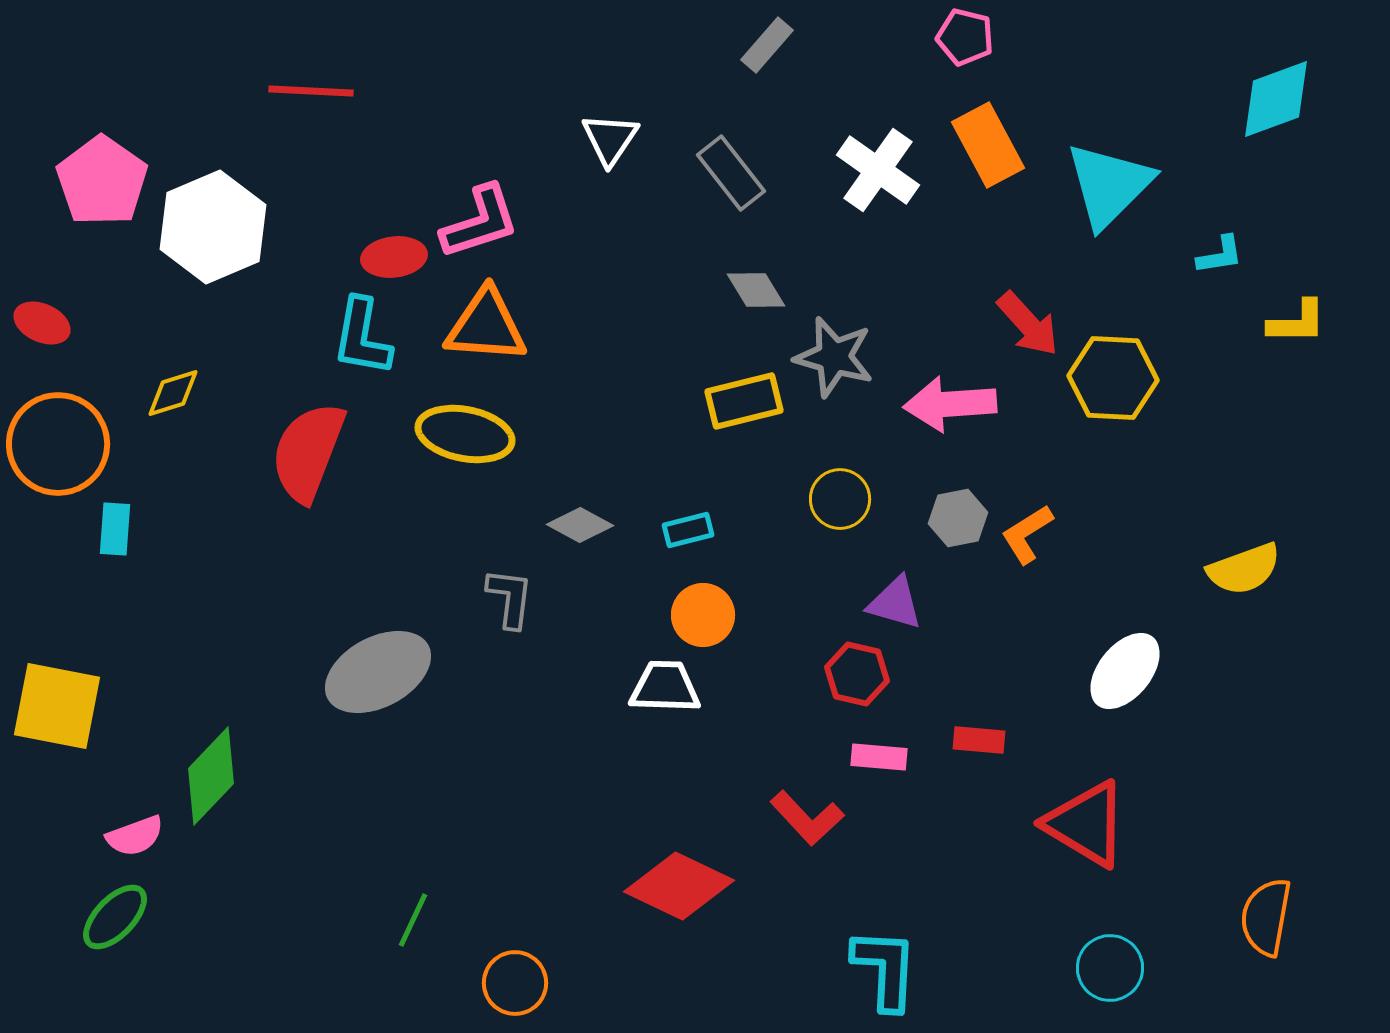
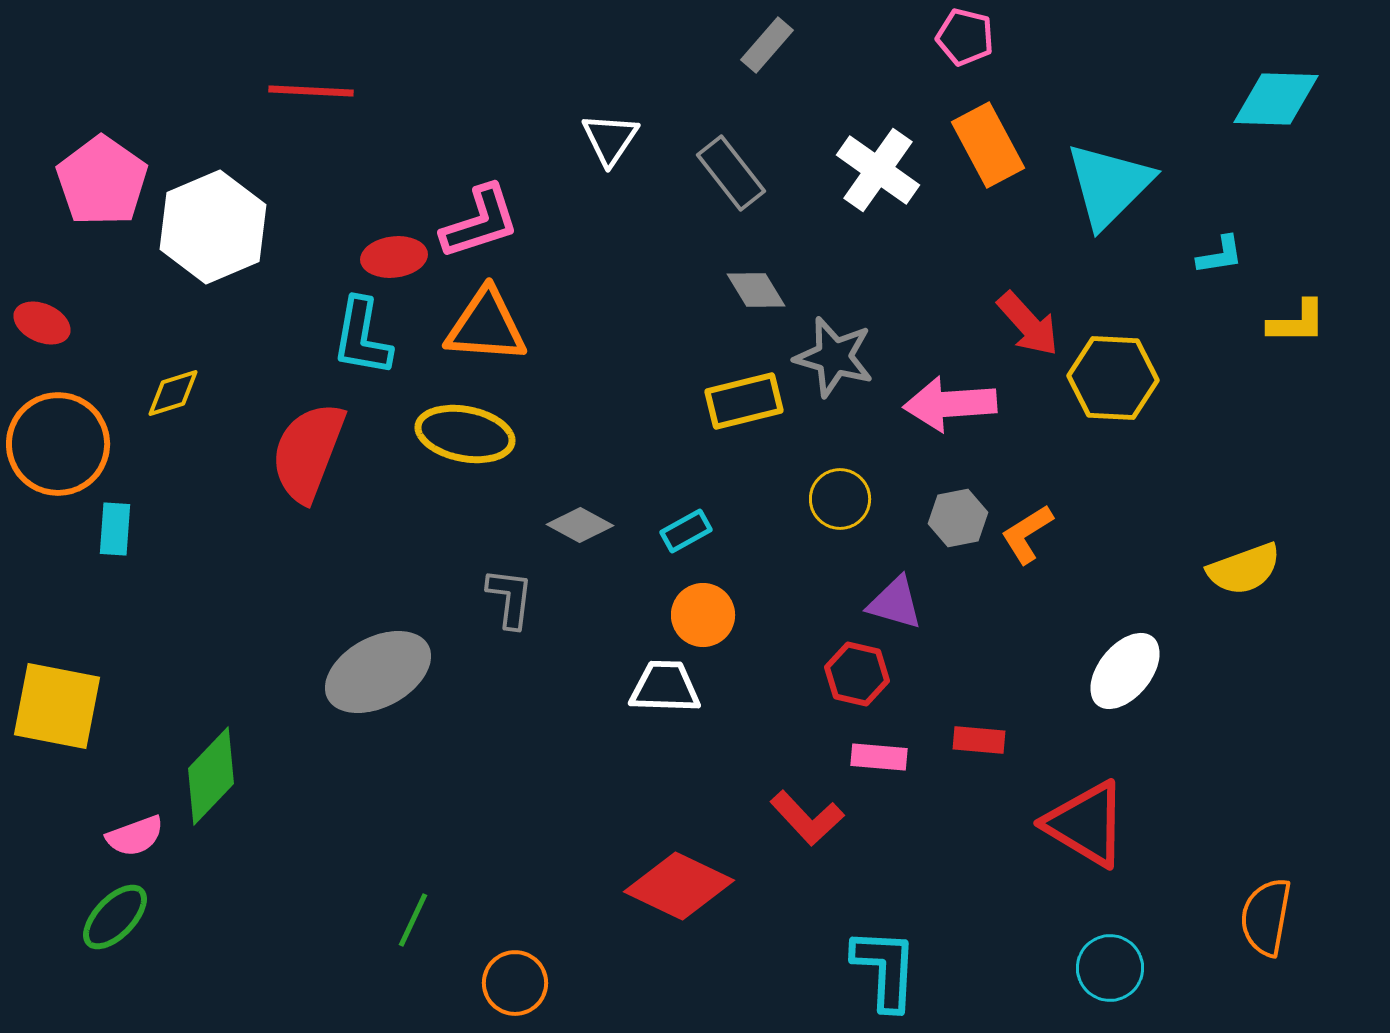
cyan diamond at (1276, 99): rotated 22 degrees clockwise
cyan rectangle at (688, 530): moved 2 px left, 1 px down; rotated 15 degrees counterclockwise
